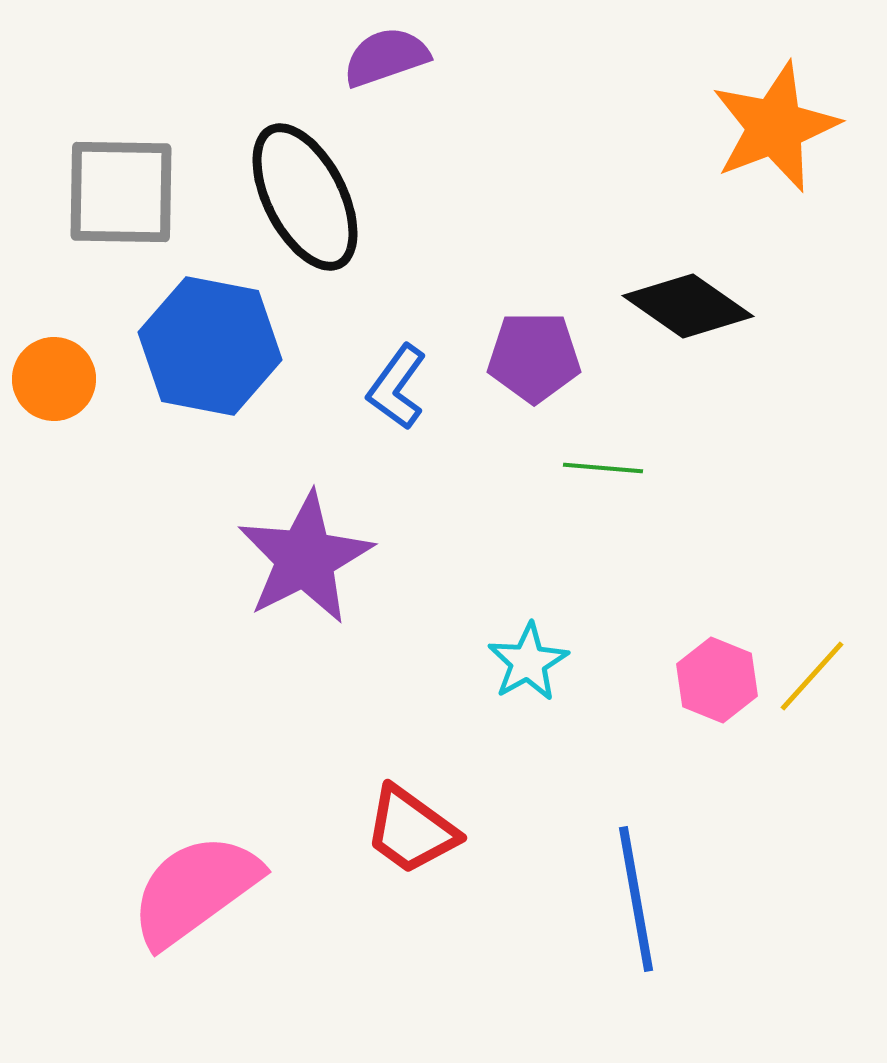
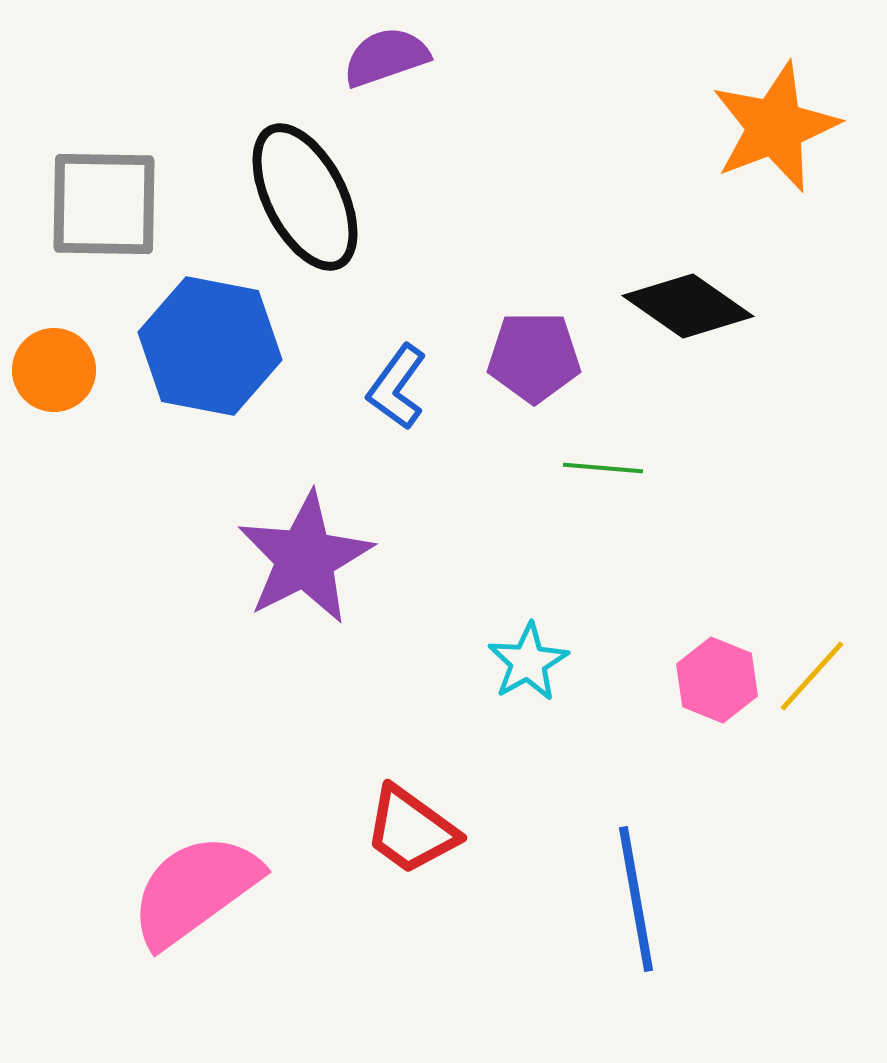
gray square: moved 17 px left, 12 px down
orange circle: moved 9 px up
